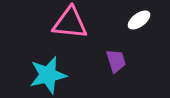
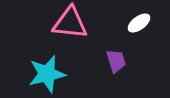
white ellipse: moved 3 px down
cyan star: moved 1 px left, 1 px up
